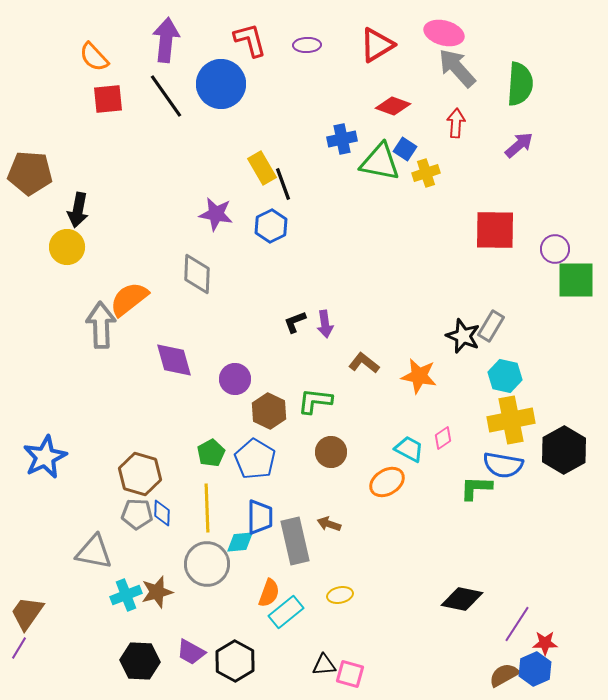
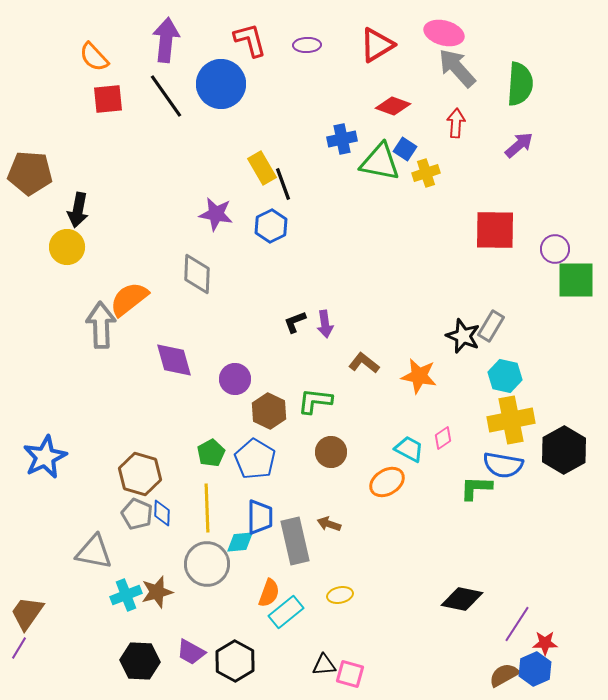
gray pentagon at (137, 514): rotated 20 degrees clockwise
